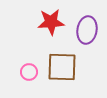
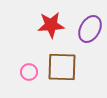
red star: moved 3 px down
purple ellipse: moved 3 px right, 1 px up; rotated 20 degrees clockwise
